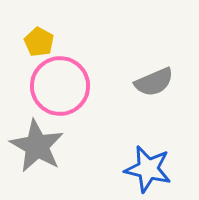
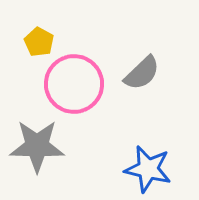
gray semicircle: moved 12 px left, 9 px up; rotated 21 degrees counterclockwise
pink circle: moved 14 px right, 2 px up
gray star: rotated 28 degrees counterclockwise
